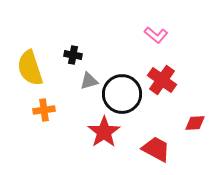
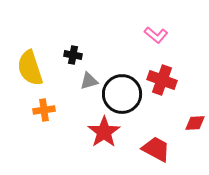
red cross: rotated 16 degrees counterclockwise
